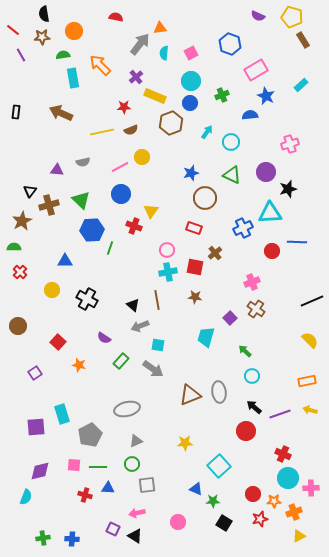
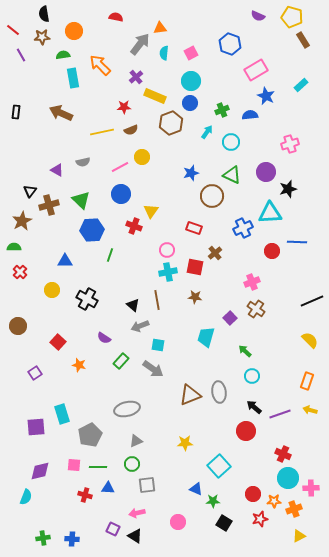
green cross at (222, 95): moved 15 px down
purple triangle at (57, 170): rotated 24 degrees clockwise
brown circle at (205, 198): moved 7 px right, 2 px up
green line at (110, 248): moved 7 px down
orange rectangle at (307, 381): rotated 60 degrees counterclockwise
orange cross at (294, 512): moved 3 px up
